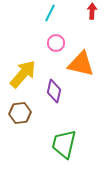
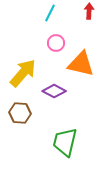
red arrow: moved 3 px left
yellow arrow: moved 1 px up
purple diamond: rotated 75 degrees counterclockwise
brown hexagon: rotated 10 degrees clockwise
green trapezoid: moved 1 px right, 2 px up
